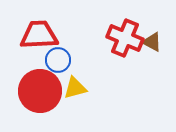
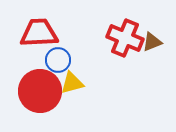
red trapezoid: moved 2 px up
brown triangle: rotated 50 degrees counterclockwise
yellow triangle: moved 3 px left, 5 px up
